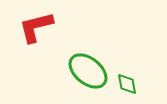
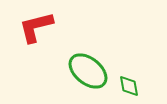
green diamond: moved 2 px right, 2 px down
